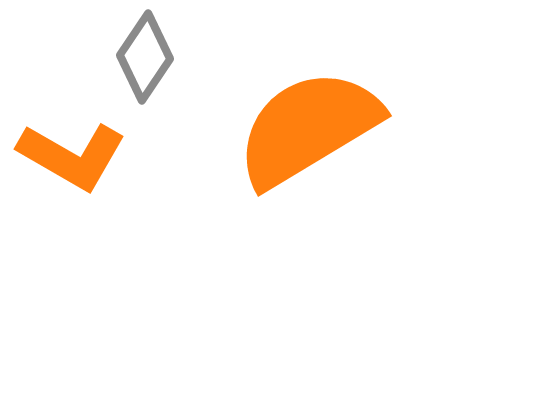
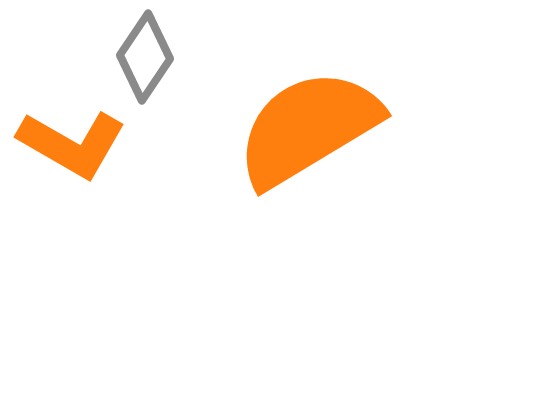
orange L-shape: moved 12 px up
